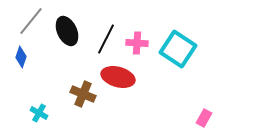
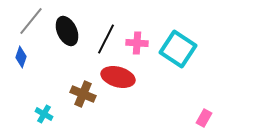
cyan cross: moved 5 px right, 1 px down
